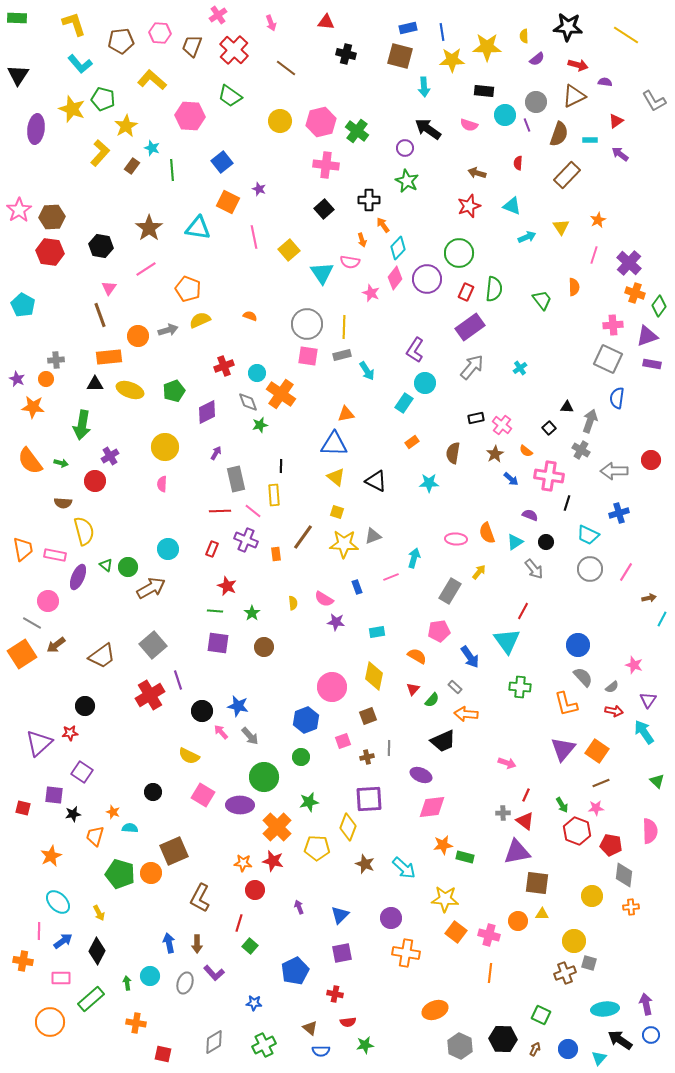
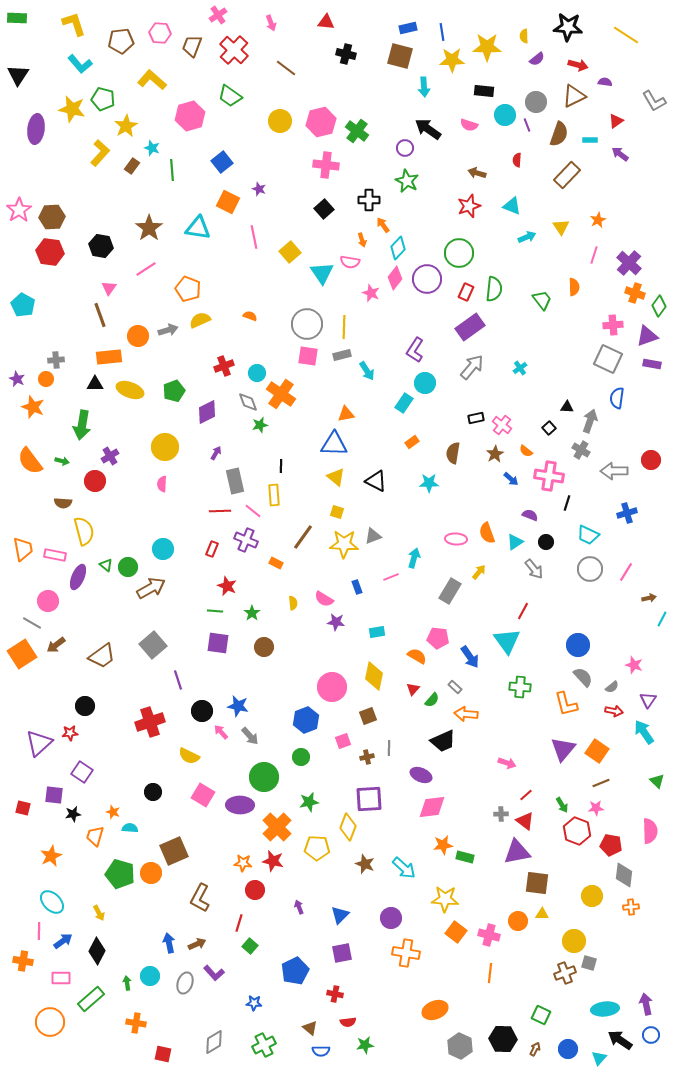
yellow star at (72, 109): rotated 8 degrees counterclockwise
pink hexagon at (190, 116): rotated 20 degrees counterclockwise
red semicircle at (518, 163): moved 1 px left, 3 px up
yellow square at (289, 250): moved 1 px right, 2 px down
orange star at (33, 407): rotated 15 degrees clockwise
green arrow at (61, 463): moved 1 px right, 2 px up
gray rectangle at (236, 479): moved 1 px left, 2 px down
blue cross at (619, 513): moved 8 px right
cyan circle at (168, 549): moved 5 px left
orange rectangle at (276, 554): moved 9 px down; rotated 56 degrees counterclockwise
pink pentagon at (439, 631): moved 1 px left, 7 px down; rotated 15 degrees clockwise
red cross at (150, 695): moved 27 px down; rotated 12 degrees clockwise
red line at (526, 795): rotated 24 degrees clockwise
gray cross at (503, 813): moved 2 px left, 1 px down
cyan ellipse at (58, 902): moved 6 px left
brown arrow at (197, 944): rotated 114 degrees counterclockwise
